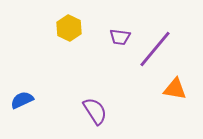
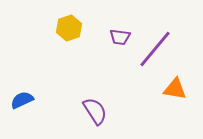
yellow hexagon: rotated 15 degrees clockwise
